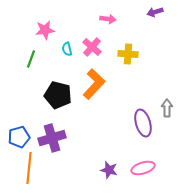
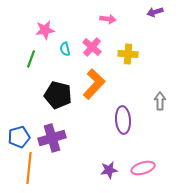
cyan semicircle: moved 2 px left
gray arrow: moved 7 px left, 7 px up
purple ellipse: moved 20 px left, 3 px up; rotated 12 degrees clockwise
purple star: rotated 24 degrees counterclockwise
